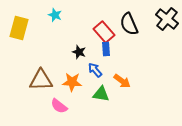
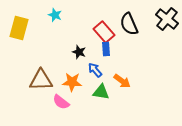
green triangle: moved 2 px up
pink semicircle: moved 2 px right, 4 px up
